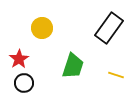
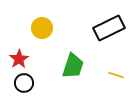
black rectangle: rotated 28 degrees clockwise
